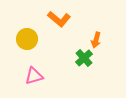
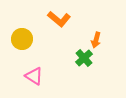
yellow circle: moved 5 px left
pink triangle: rotated 48 degrees clockwise
